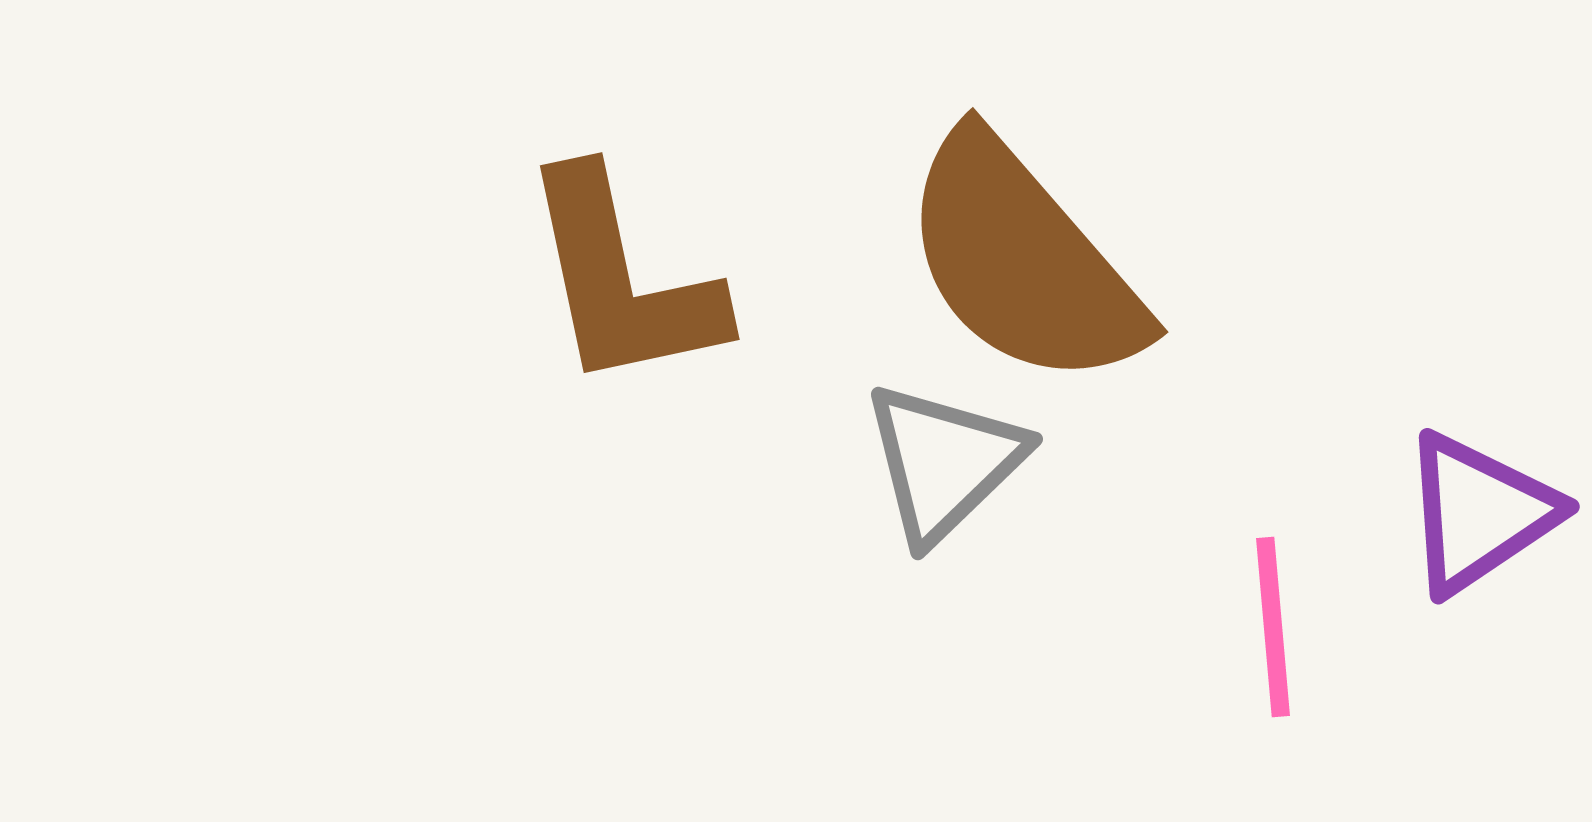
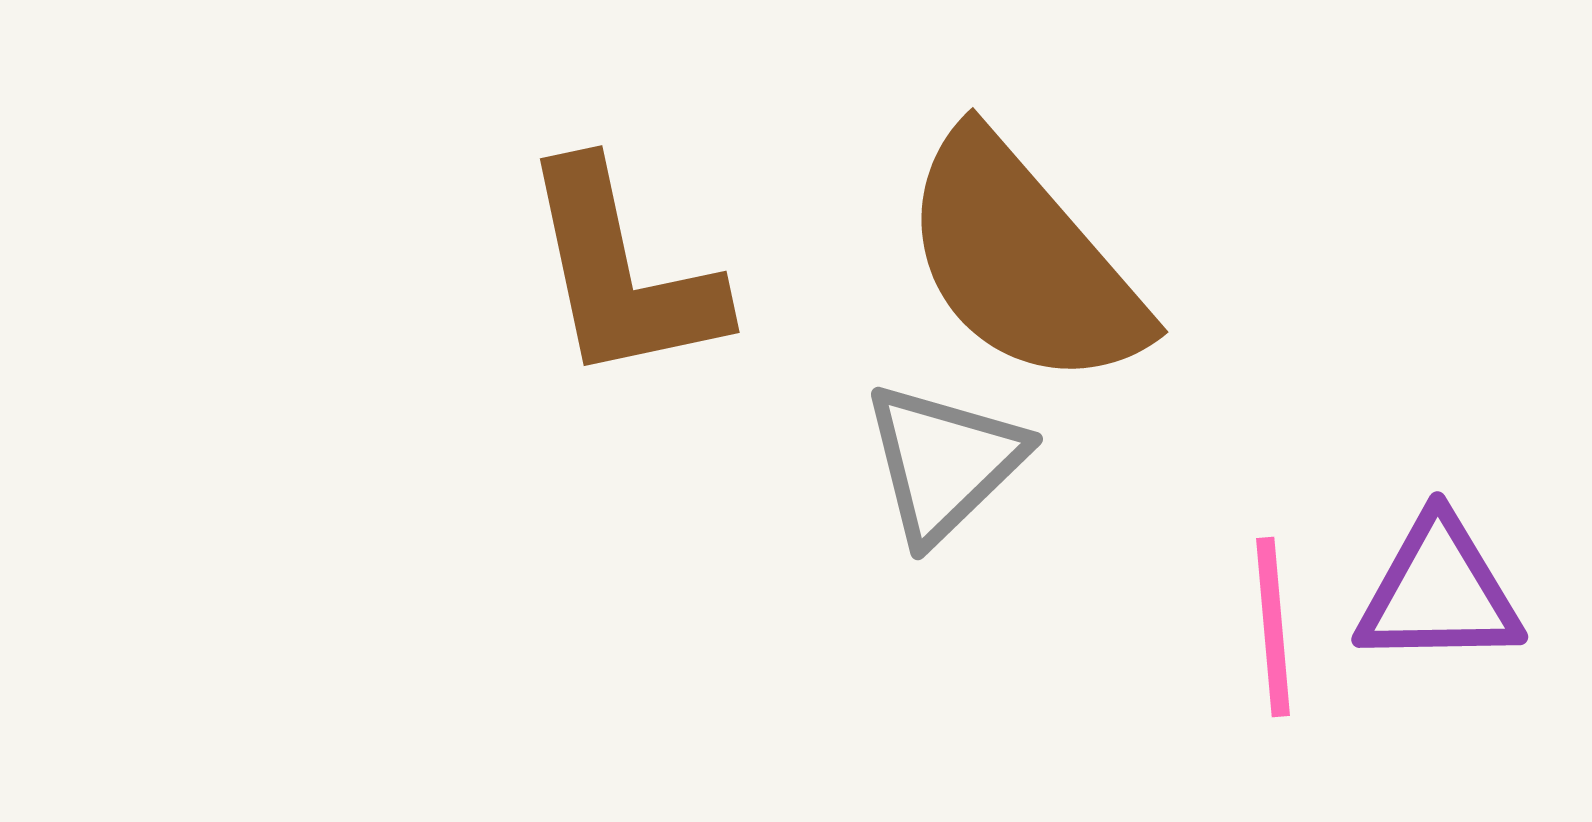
brown L-shape: moved 7 px up
purple triangle: moved 40 px left, 79 px down; rotated 33 degrees clockwise
